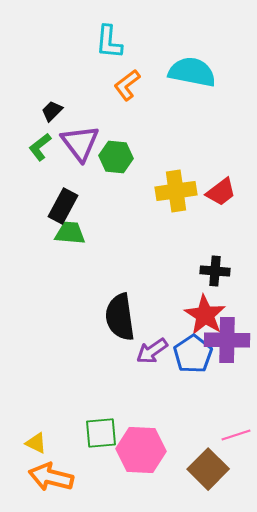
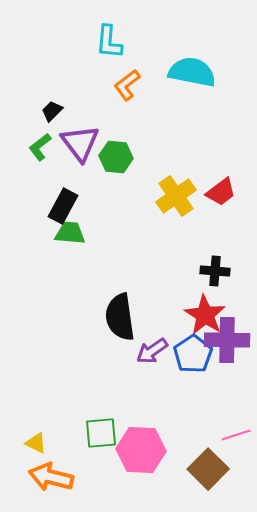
yellow cross: moved 5 px down; rotated 27 degrees counterclockwise
